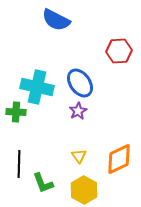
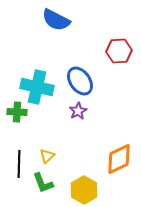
blue ellipse: moved 2 px up
green cross: moved 1 px right
yellow triangle: moved 32 px left; rotated 21 degrees clockwise
